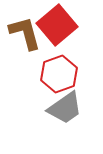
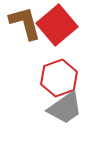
brown L-shape: moved 10 px up
red hexagon: moved 4 px down
